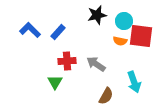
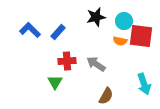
black star: moved 1 px left, 2 px down
cyan arrow: moved 10 px right, 2 px down
